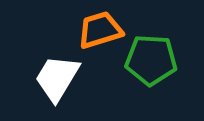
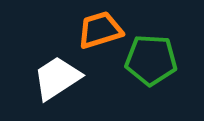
white trapezoid: rotated 26 degrees clockwise
